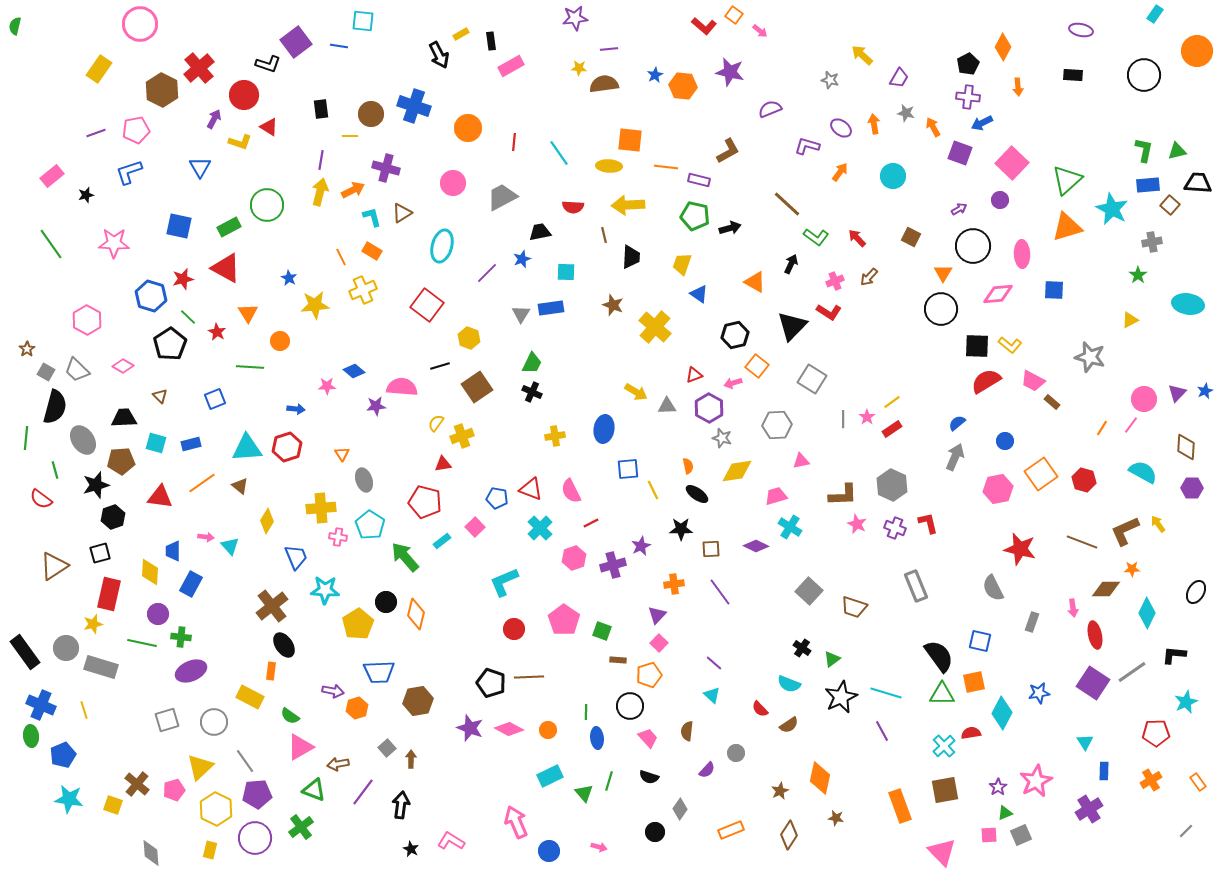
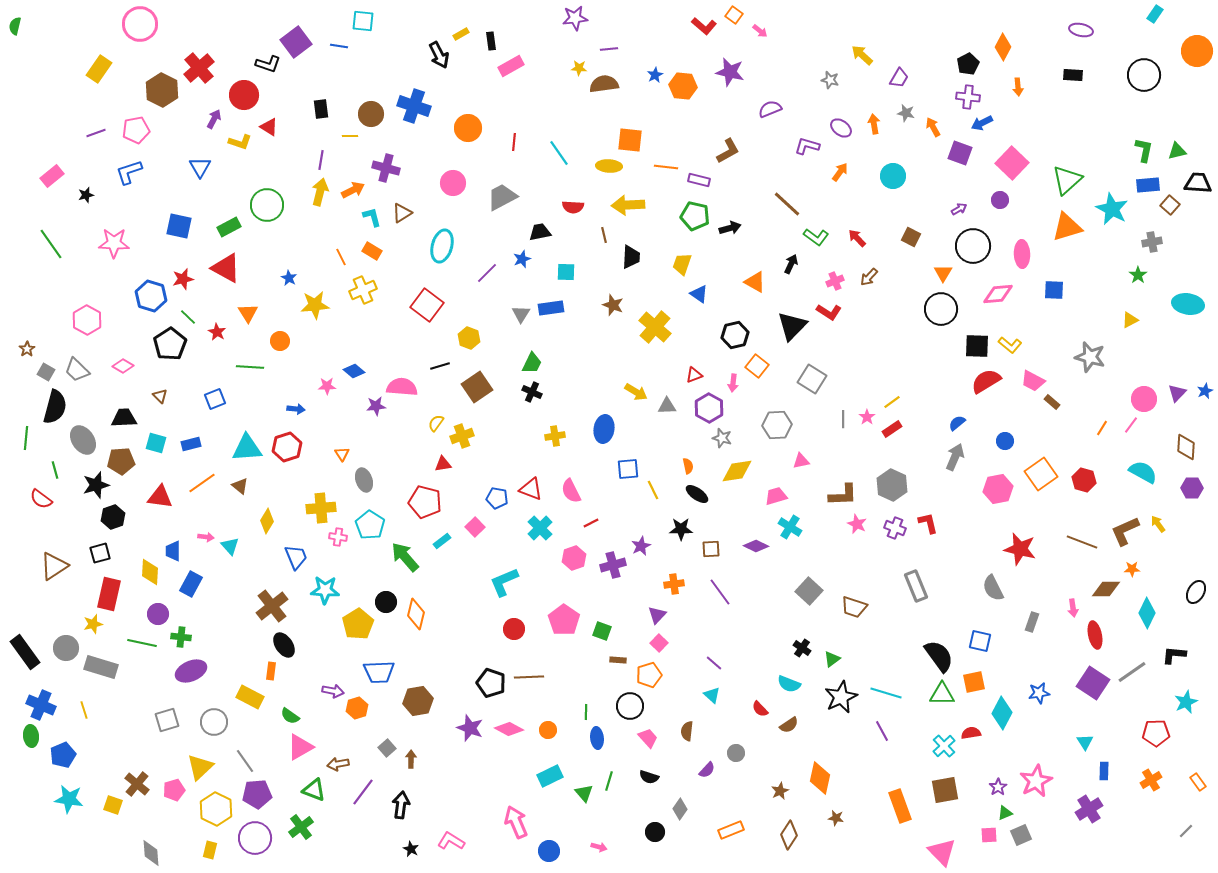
pink arrow at (733, 383): rotated 66 degrees counterclockwise
